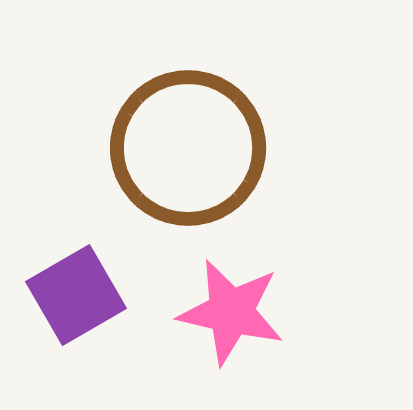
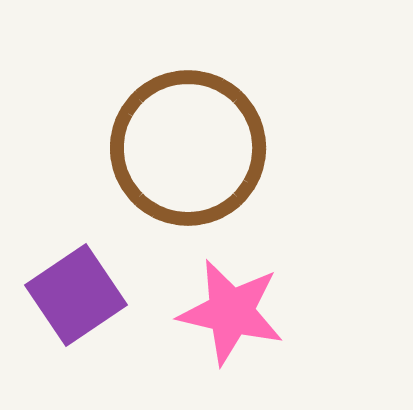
purple square: rotated 4 degrees counterclockwise
